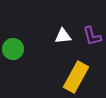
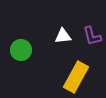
green circle: moved 8 px right, 1 px down
